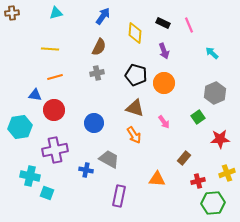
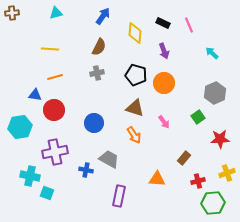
purple cross: moved 2 px down
